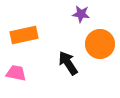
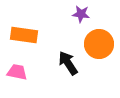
orange rectangle: rotated 20 degrees clockwise
orange circle: moved 1 px left
pink trapezoid: moved 1 px right, 1 px up
